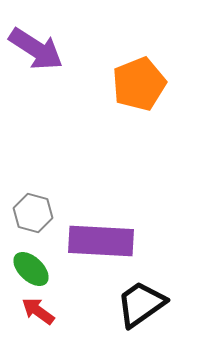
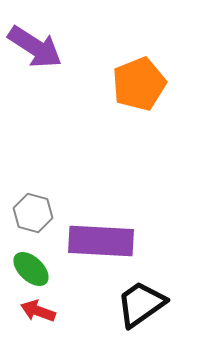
purple arrow: moved 1 px left, 2 px up
red arrow: rotated 16 degrees counterclockwise
